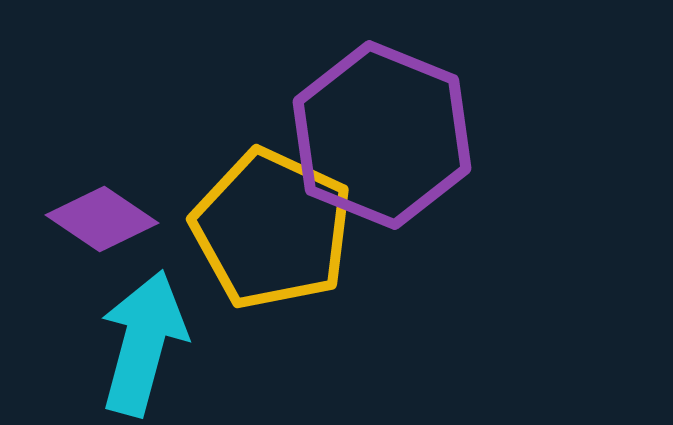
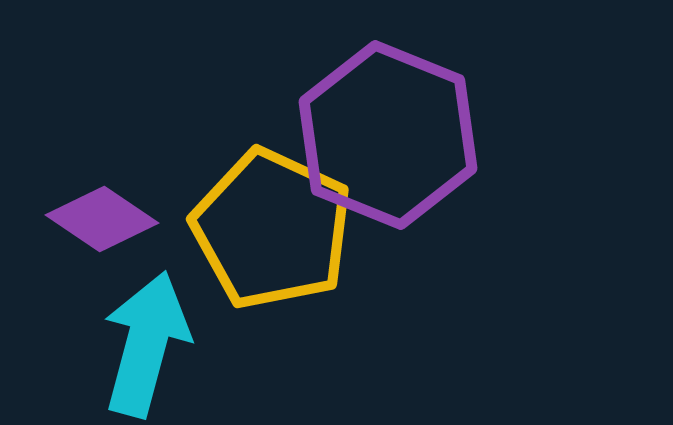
purple hexagon: moved 6 px right
cyan arrow: moved 3 px right, 1 px down
